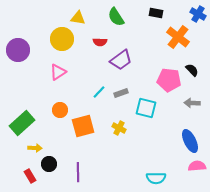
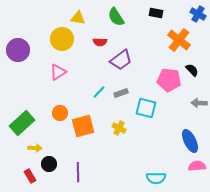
orange cross: moved 1 px right, 3 px down
gray arrow: moved 7 px right
orange circle: moved 3 px down
